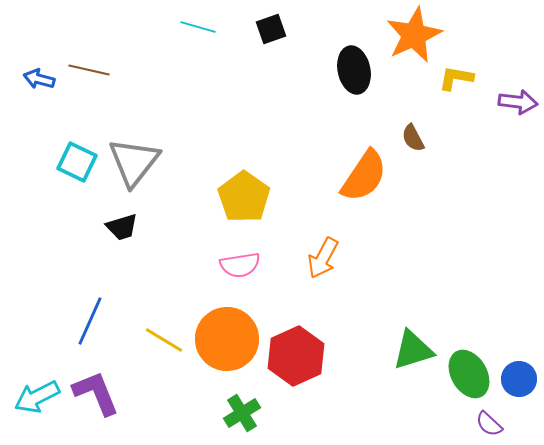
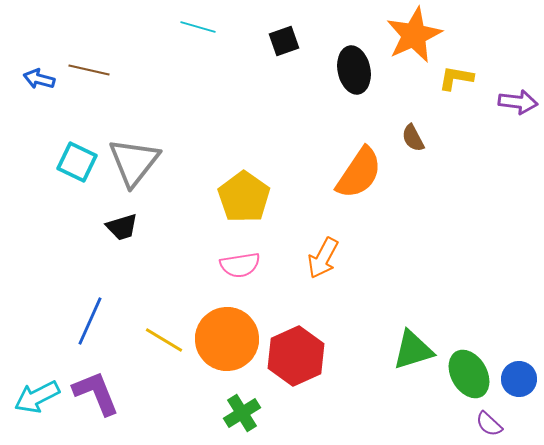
black square: moved 13 px right, 12 px down
orange semicircle: moved 5 px left, 3 px up
